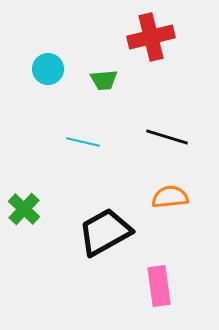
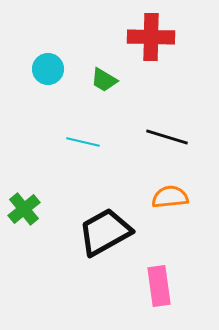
red cross: rotated 15 degrees clockwise
green trapezoid: rotated 36 degrees clockwise
green cross: rotated 8 degrees clockwise
